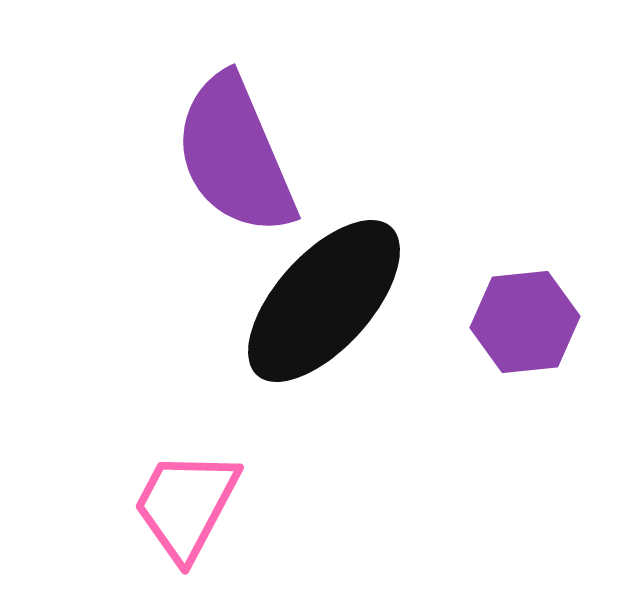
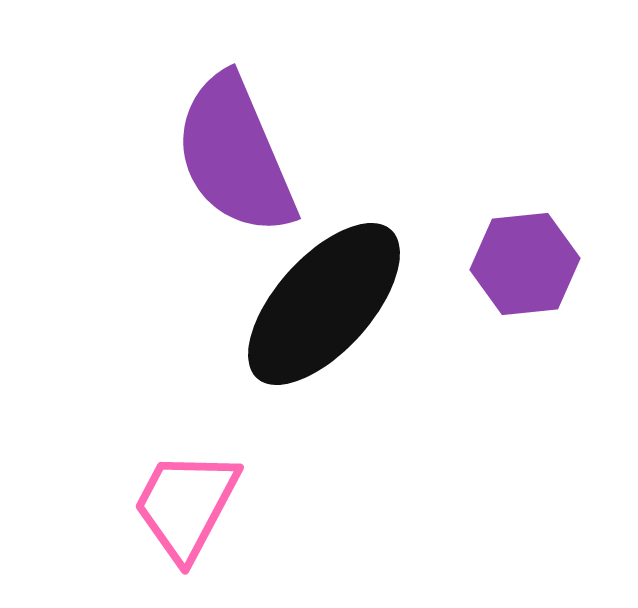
black ellipse: moved 3 px down
purple hexagon: moved 58 px up
